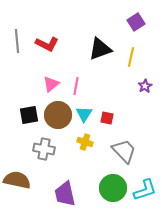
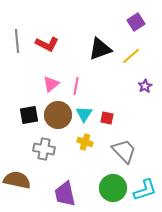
yellow line: moved 1 px up; rotated 36 degrees clockwise
